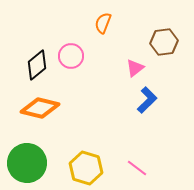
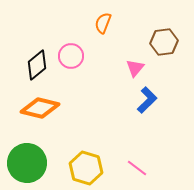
pink triangle: rotated 12 degrees counterclockwise
